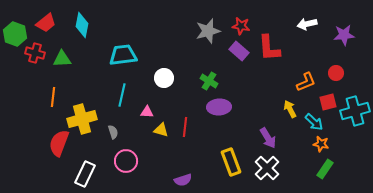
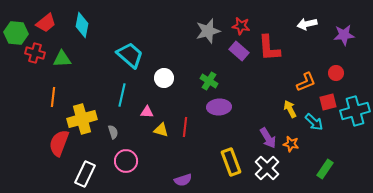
green hexagon: moved 1 px right, 1 px up; rotated 15 degrees counterclockwise
cyan trapezoid: moved 7 px right; rotated 48 degrees clockwise
orange star: moved 30 px left
